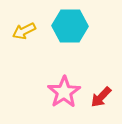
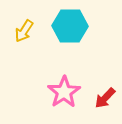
yellow arrow: rotated 30 degrees counterclockwise
red arrow: moved 4 px right, 1 px down
